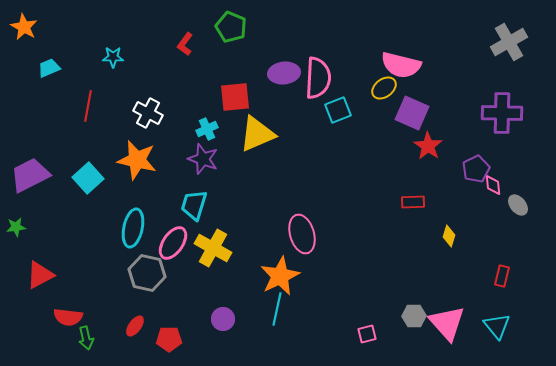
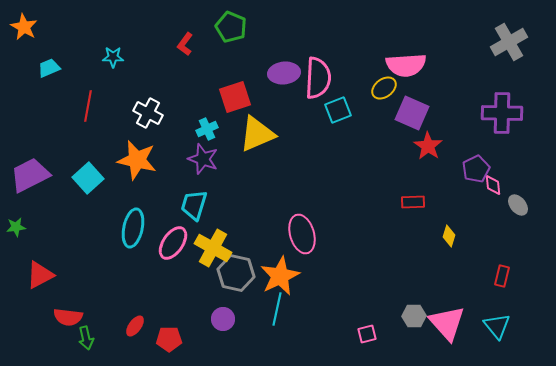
pink semicircle at (401, 65): moved 5 px right; rotated 18 degrees counterclockwise
red square at (235, 97): rotated 12 degrees counterclockwise
gray hexagon at (147, 273): moved 89 px right
